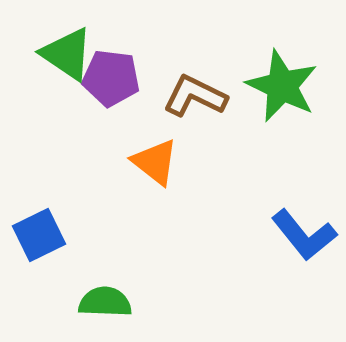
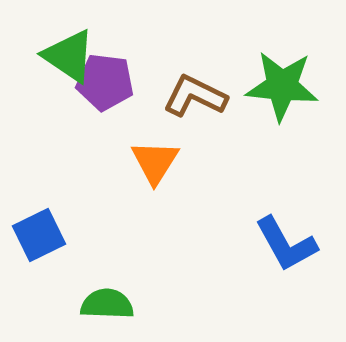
green triangle: moved 2 px right, 2 px down
purple pentagon: moved 6 px left, 4 px down
green star: rotated 20 degrees counterclockwise
orange triangle: rotated 24 degrees clockwise
blue L-shape: moved 18 px left, 9 px down; rotated 10 degrees clockwise
green semicircle: moved 2 px right, 2 px down
